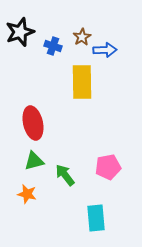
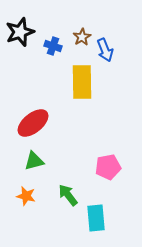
blue arrow: rotated 70 degrees clockwise
red ellipse: rotated 64 degrees clockwise
green arrow: moved 3 px right, 20 px down
orange star: moved 1 px left, 2 px down
